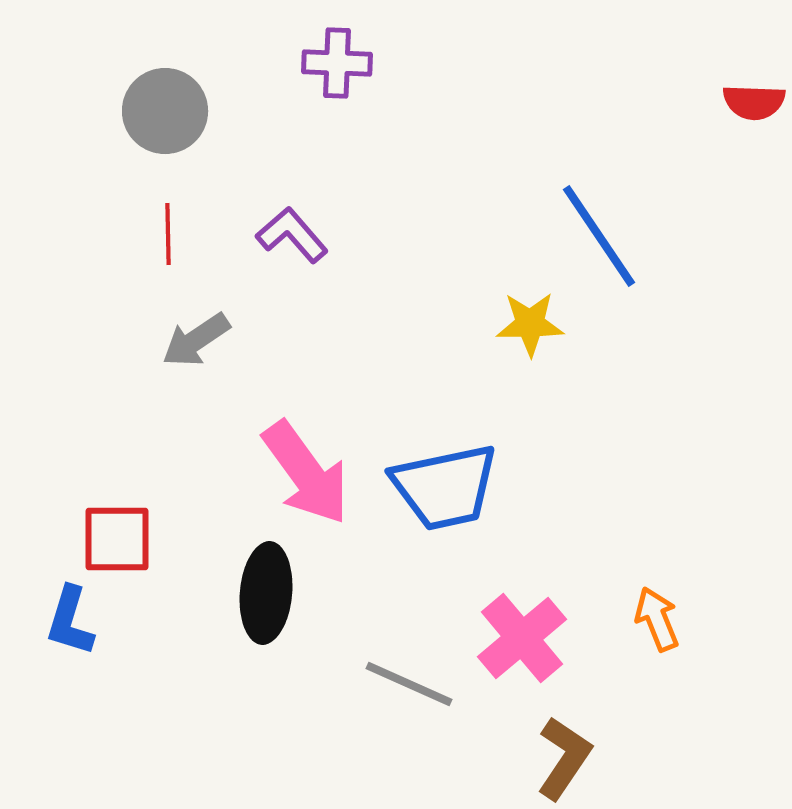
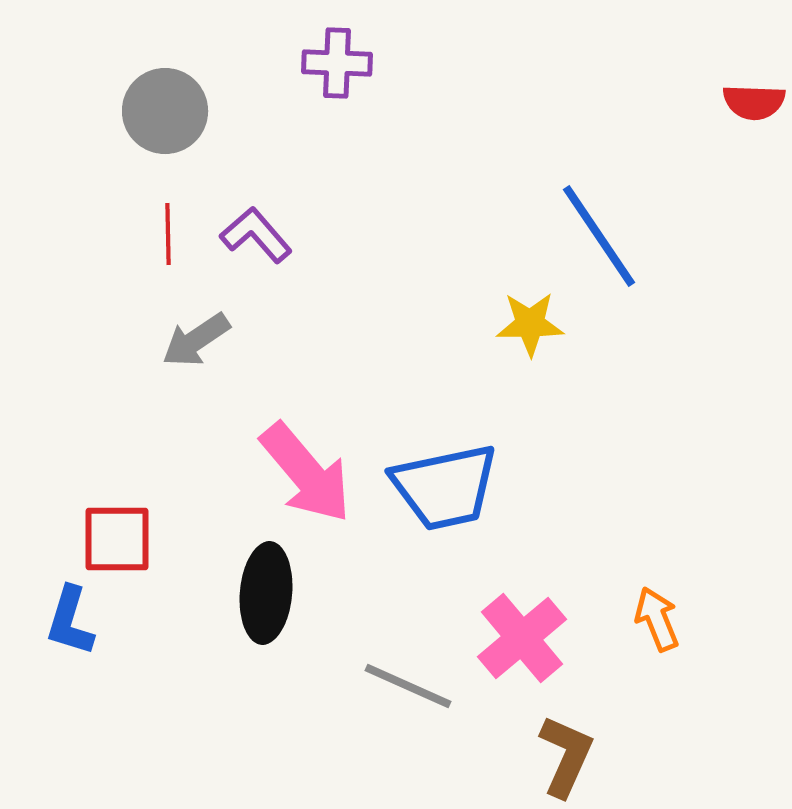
purple L-shape: moved 36 px left
pink arrow: rotated 4 degrees counterclockwise
gray line: moved 1 px left, 2 px down
brown L-shape: moved 2 px right, 2 px up; rotated 10 degrees counterclockwise
